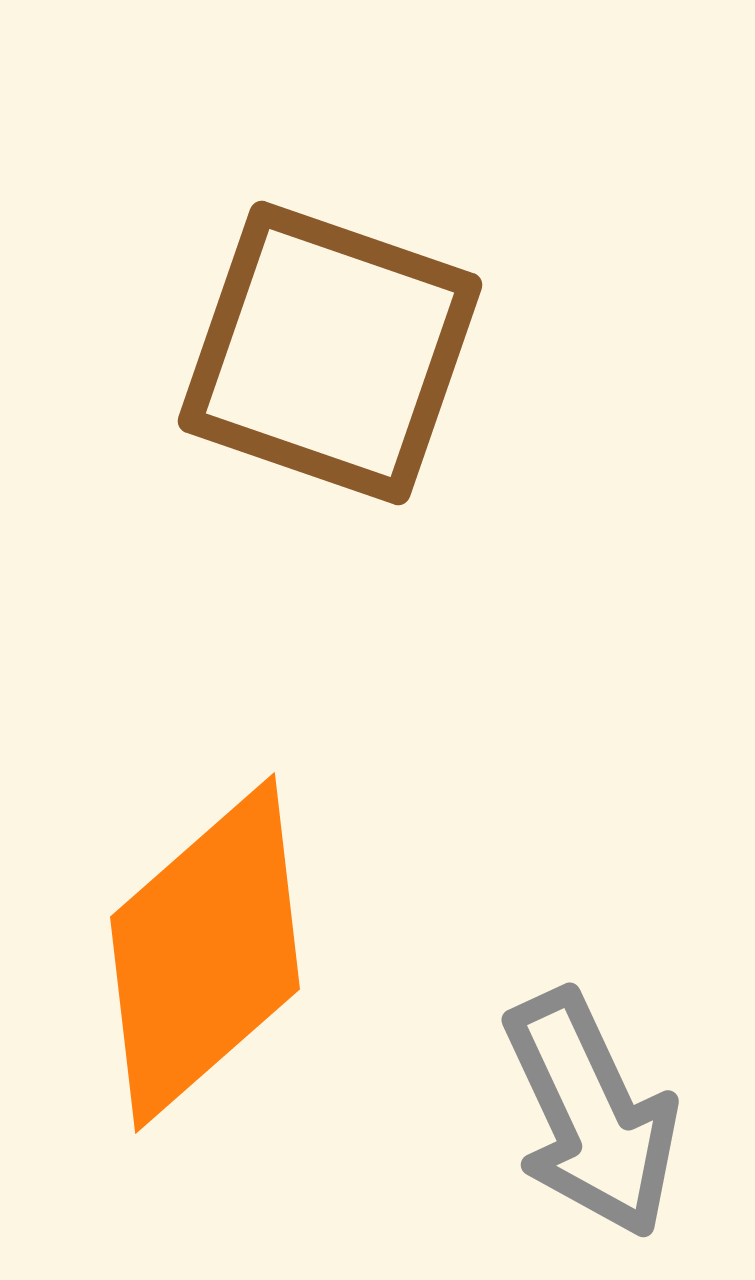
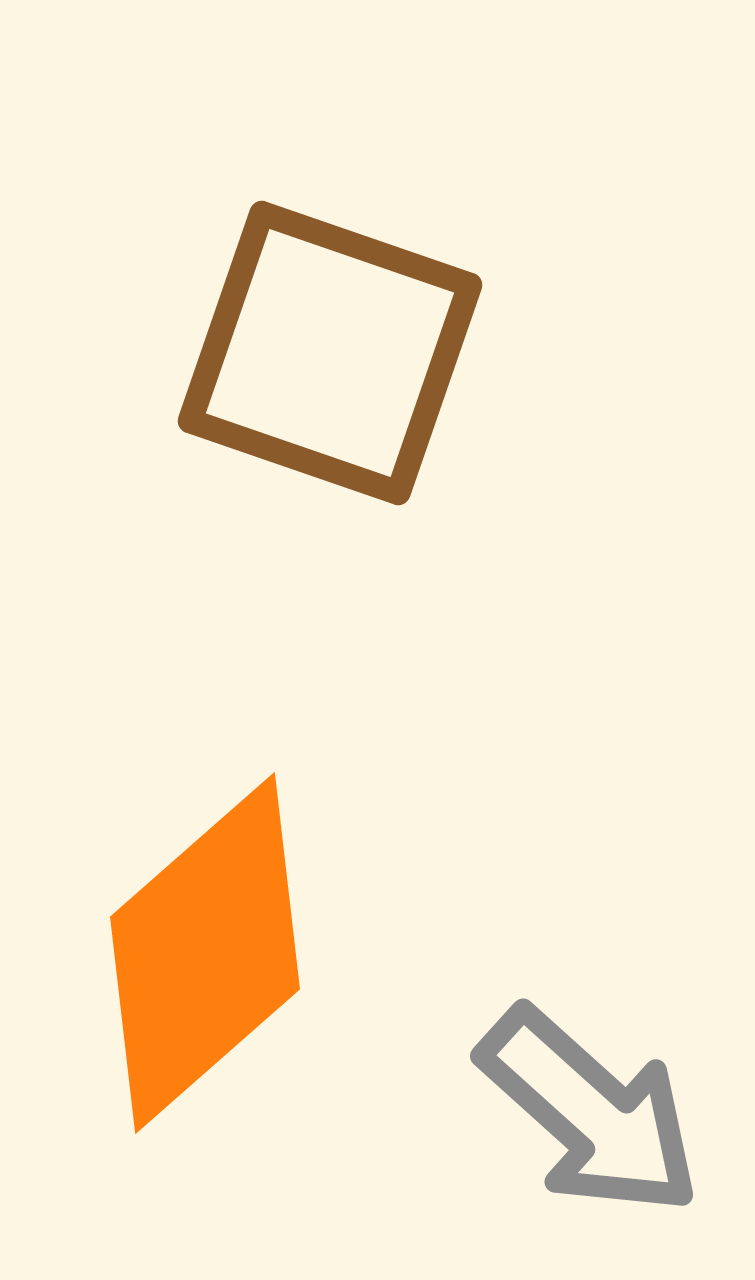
gray arrow: moved 1 px left, 2 px up; rotated 23 degrees counterclockwise
